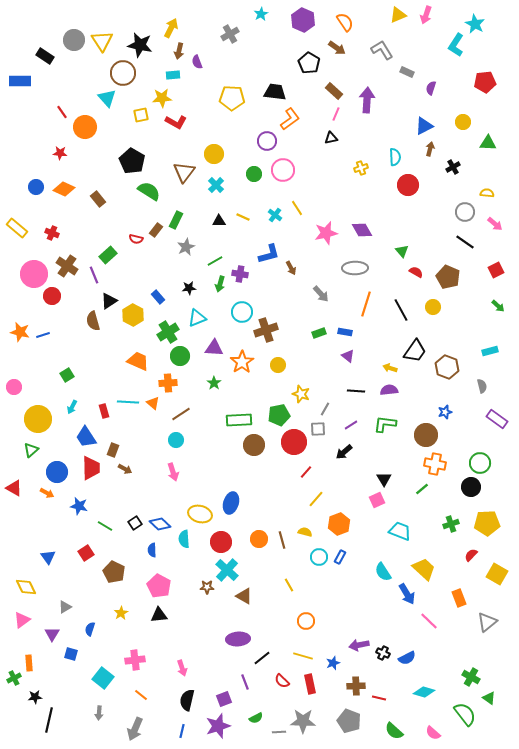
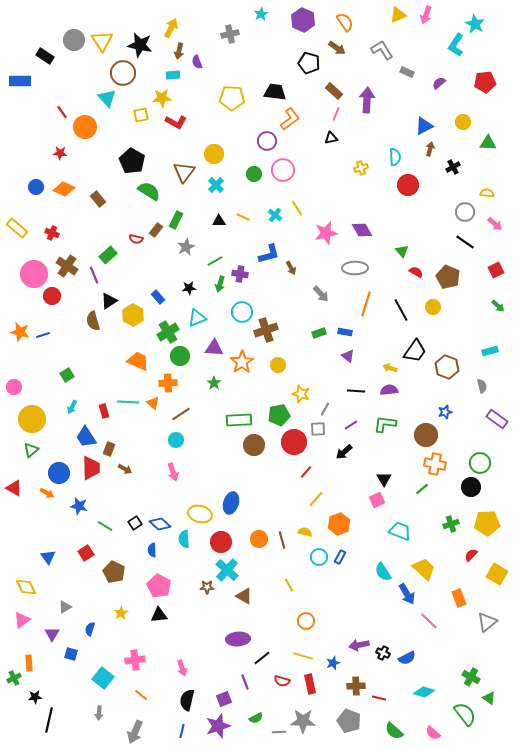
gray cross at (230, 34): rotated 18 degrees clockwise
black pentagon at (309, 63): rotated 15 degrees counterclockwise
purple semicircle at (431, 88): moved 8 px right, 5 px up; rotated 32 degrees clockwise
yellow circle at (38, 419): moved 6 px left
brown rectangle at (113, 450): moved 4 px left, 1 px up
blue circle at (57, 472): moved 2 px right, 1 px down
red semicircle at (282, 681): rotated 28 degrees counterclockwise
gray arrow at (135, 729): moved 3 px down
